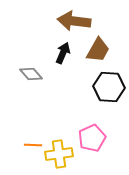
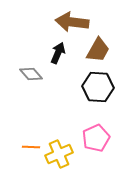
brown arrow: moved 2 px left, 1 px down
black arrow: moved 5 px left
black hexagon: moved 11 px left
pink pentagon: moved 4 px right
orange line: moved 2 px left, 2 px down
yellow cross: rotated 16 degrees counterclockwise
